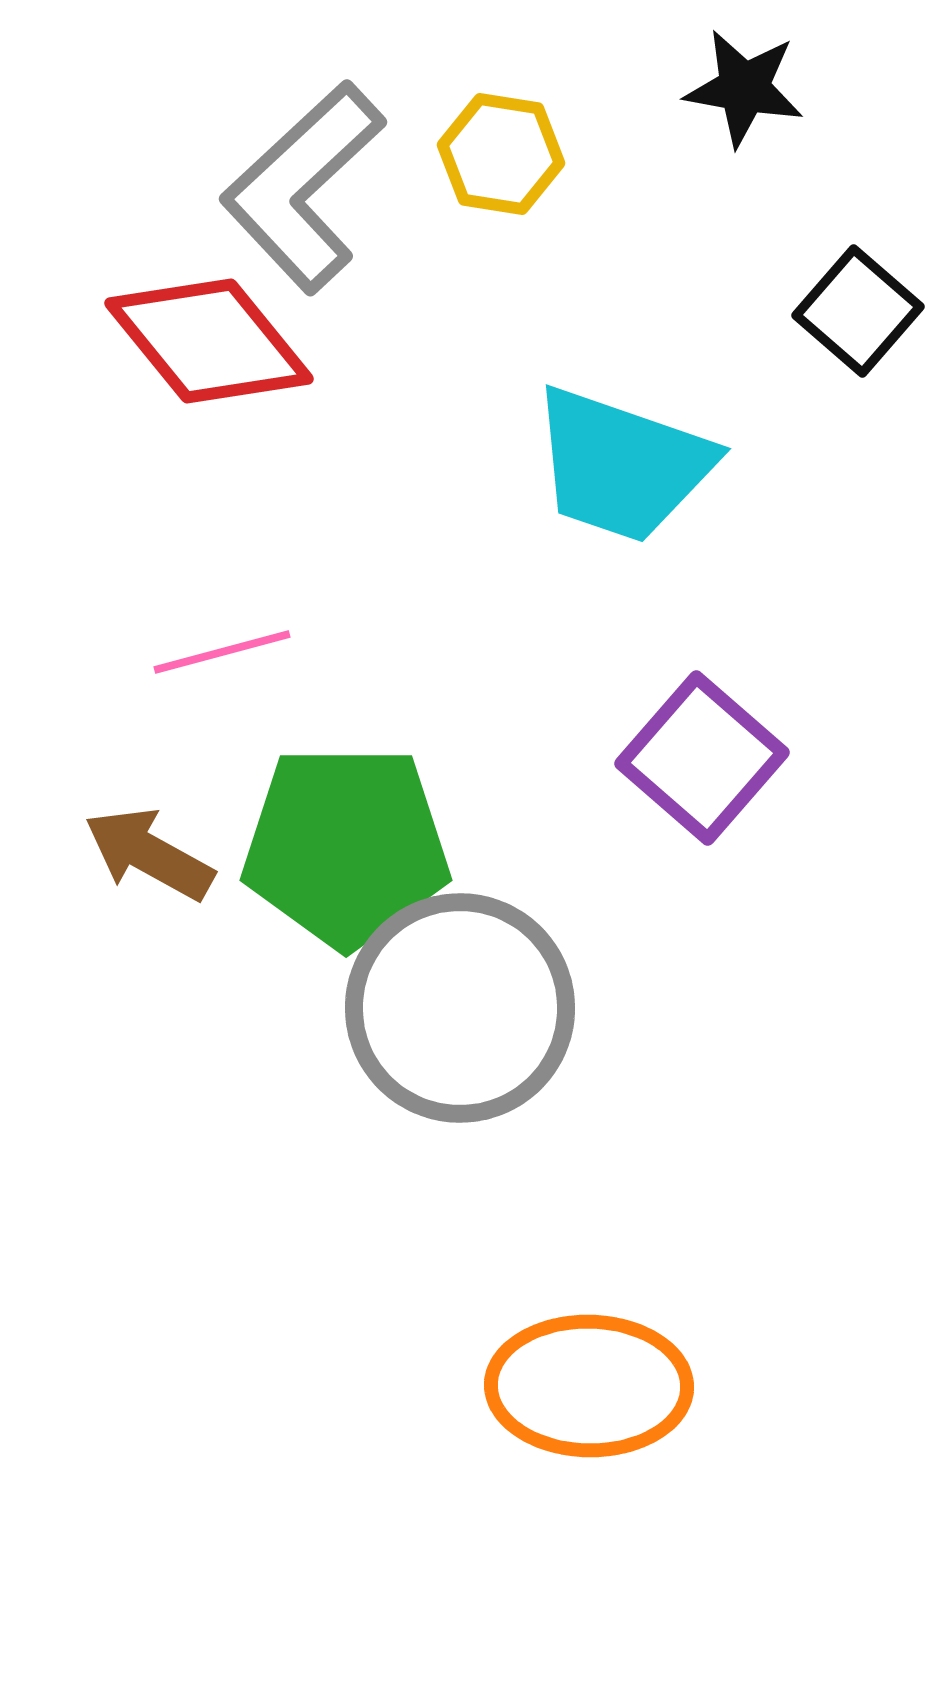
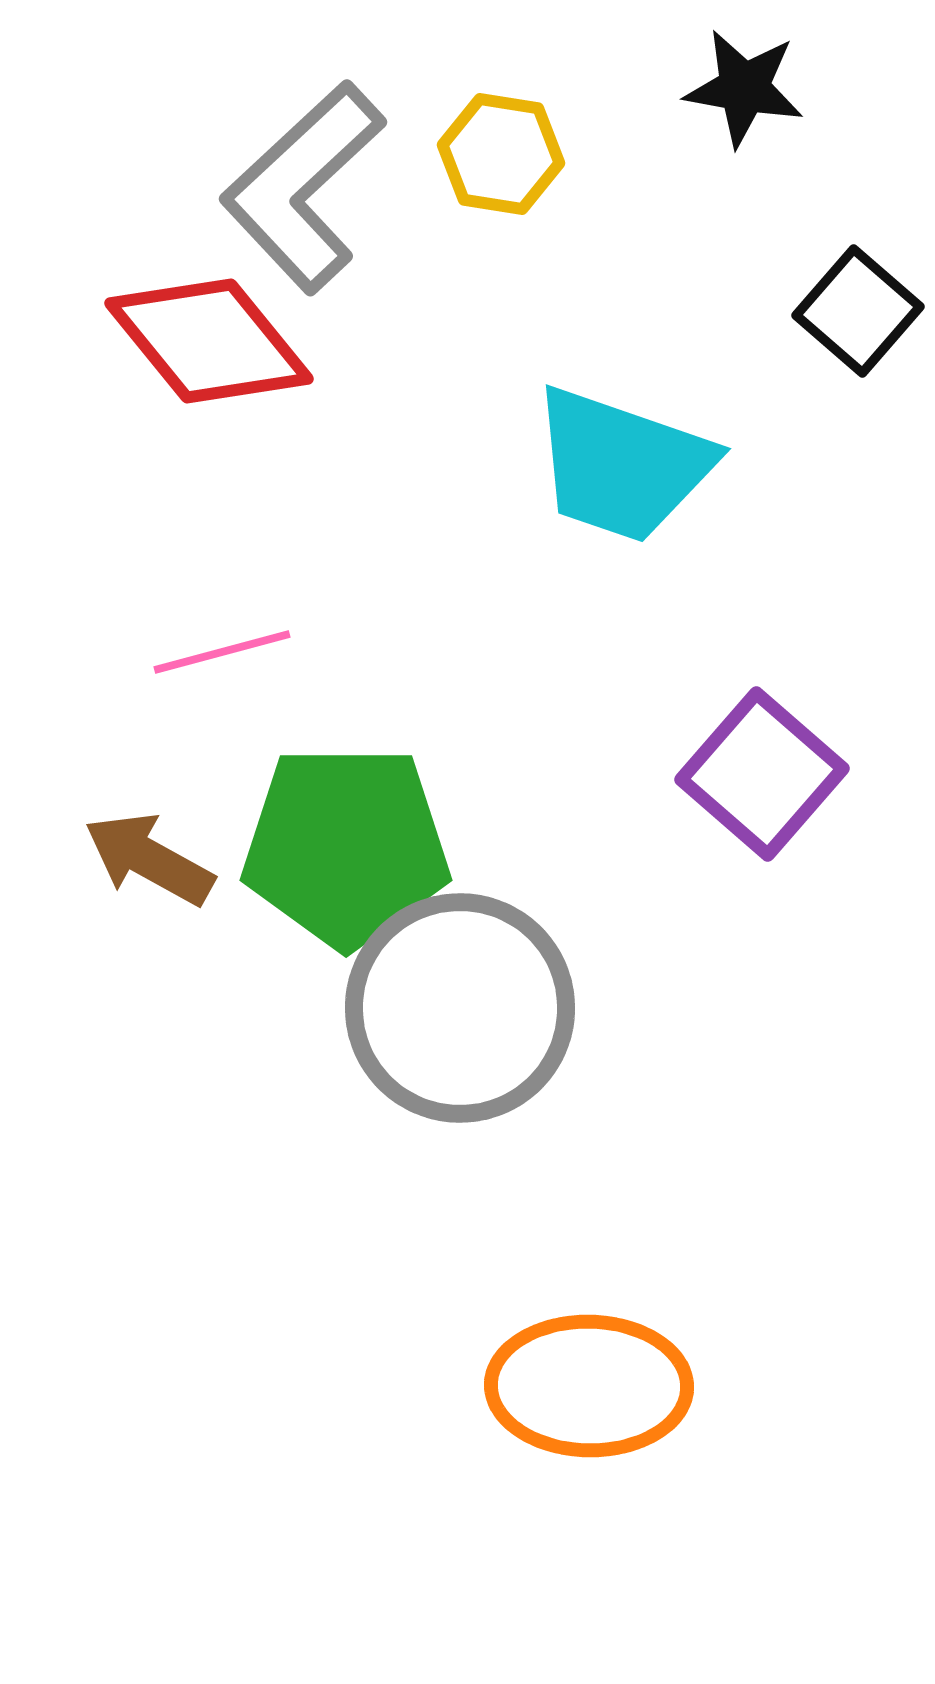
purple square: moved 60 px right, 16 px down
brown arrow: moved 5 px down
